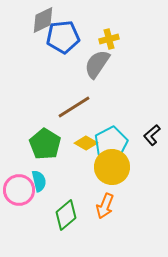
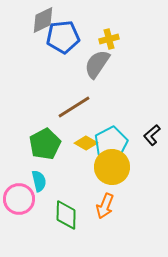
green pentagon: rotated 12 degrees clockwise
pink circle: moved 9 px down
green diamond: rotated 48 degrees counterclockwise
